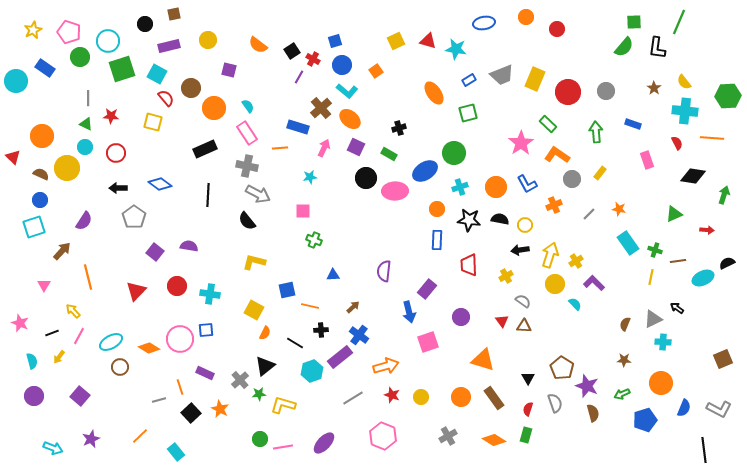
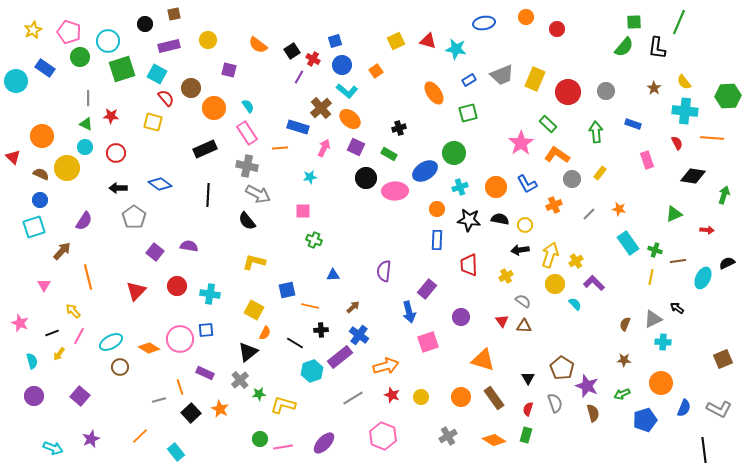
cyan ellipse at (703, 278): rotated 40 degrees counterclockwise
yellow arrow at (59, 357): moved 3 px up
black triangle at (265, 366): moved 17 px left, 14 px up
